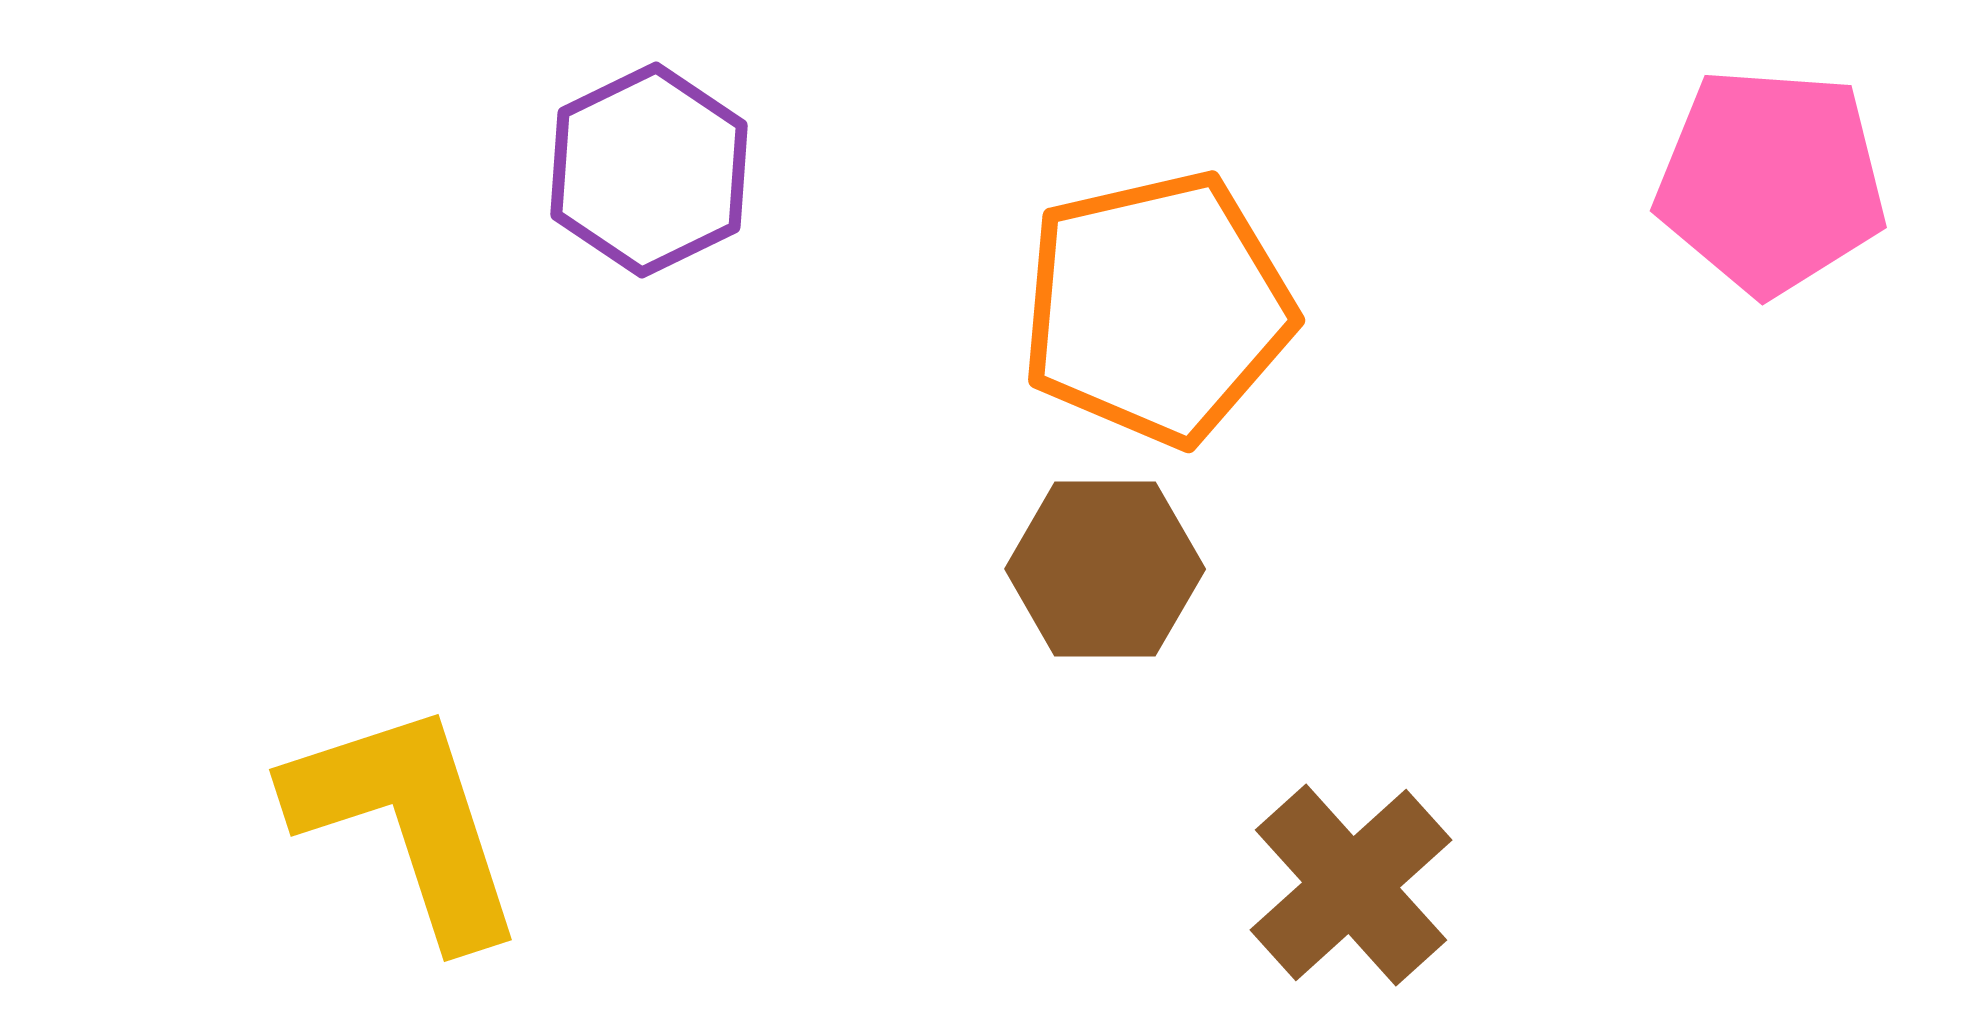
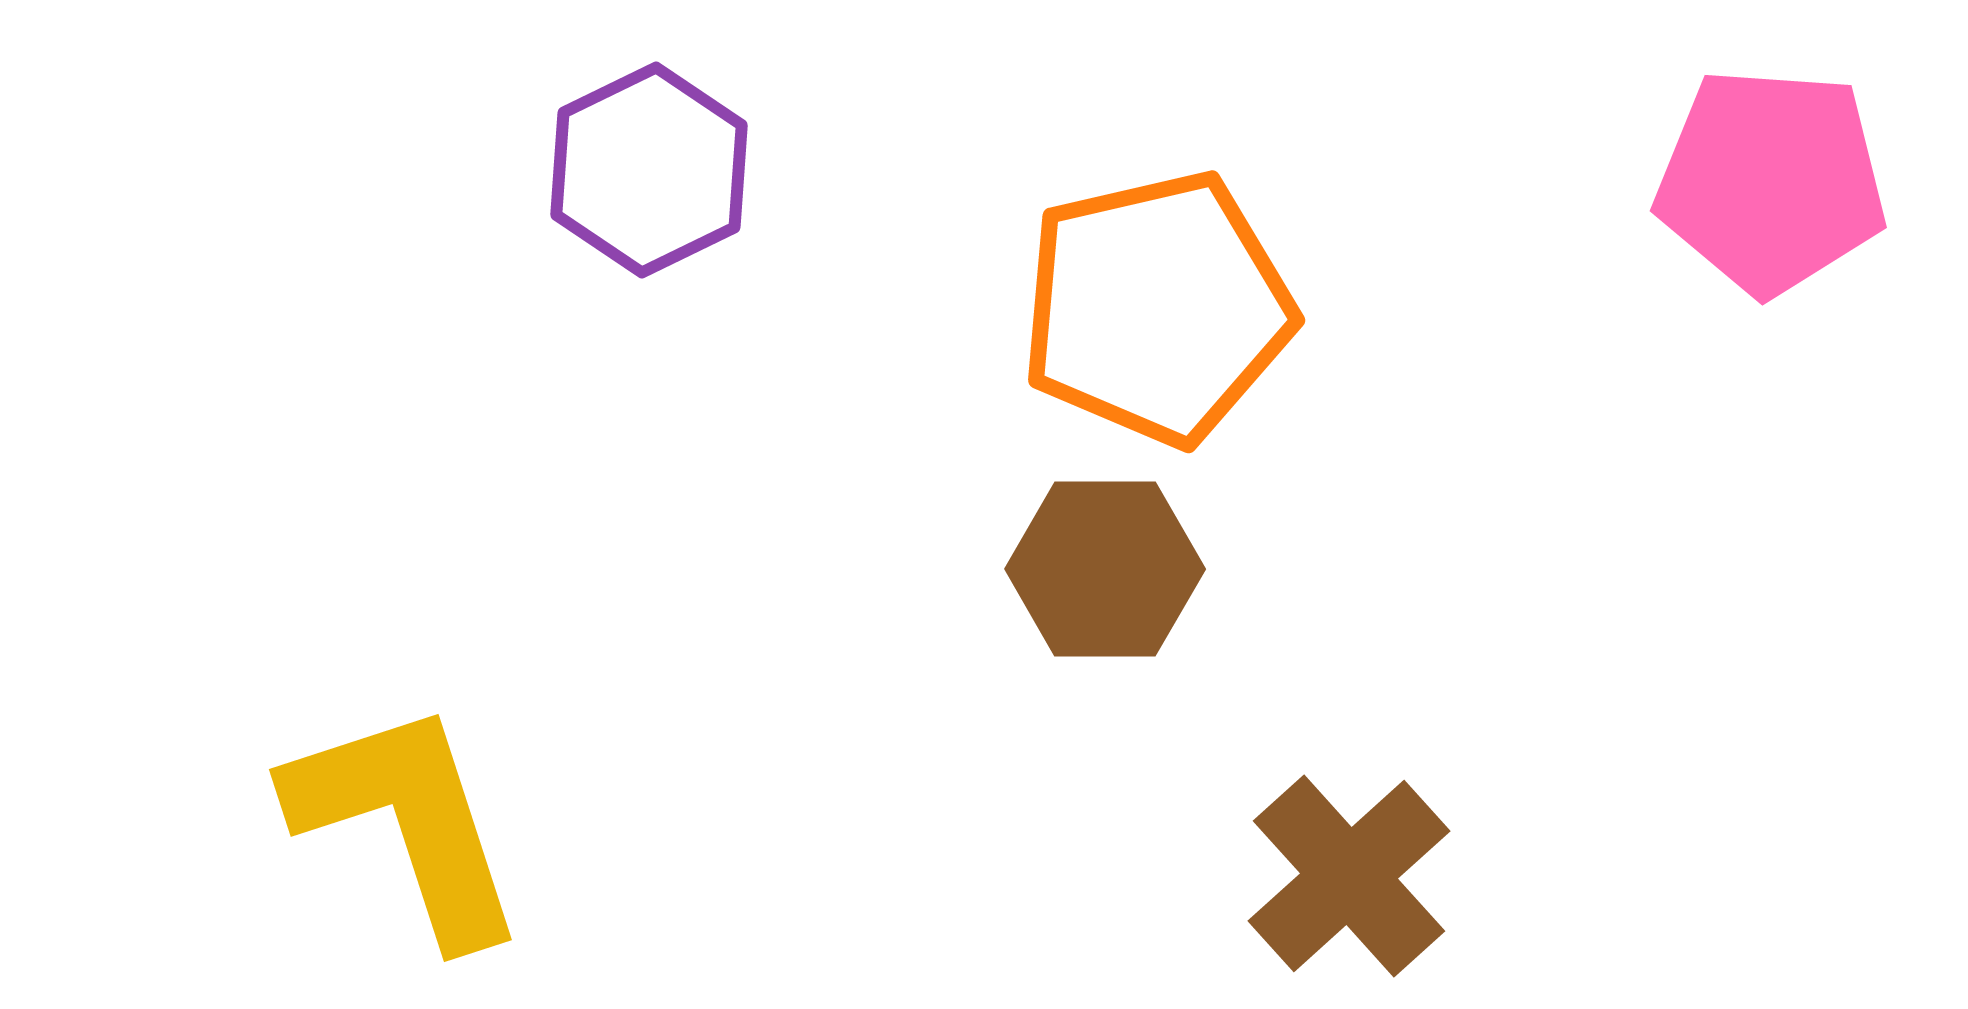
brown cross: moved 2 px left, 9 px up
